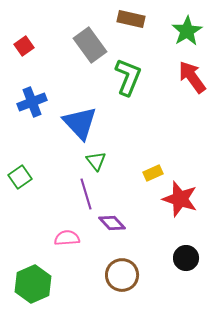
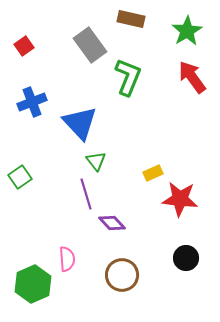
red star: rotated 12 degrees counterclockwise
pink semicircle: moved 21 px down; rotated 90 degrees clockwise
